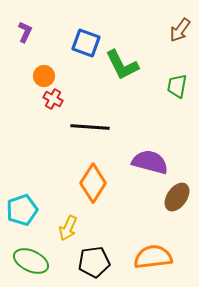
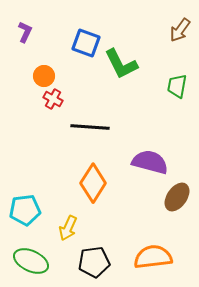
green L-shape: moved 1 px left, 1 px up
cyan pentagon: moved 3 px right; rotated 12 degrees clockwise
